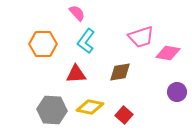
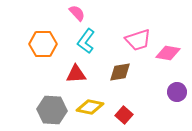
pink trapezoid: moved 3 px left, 3 px down
